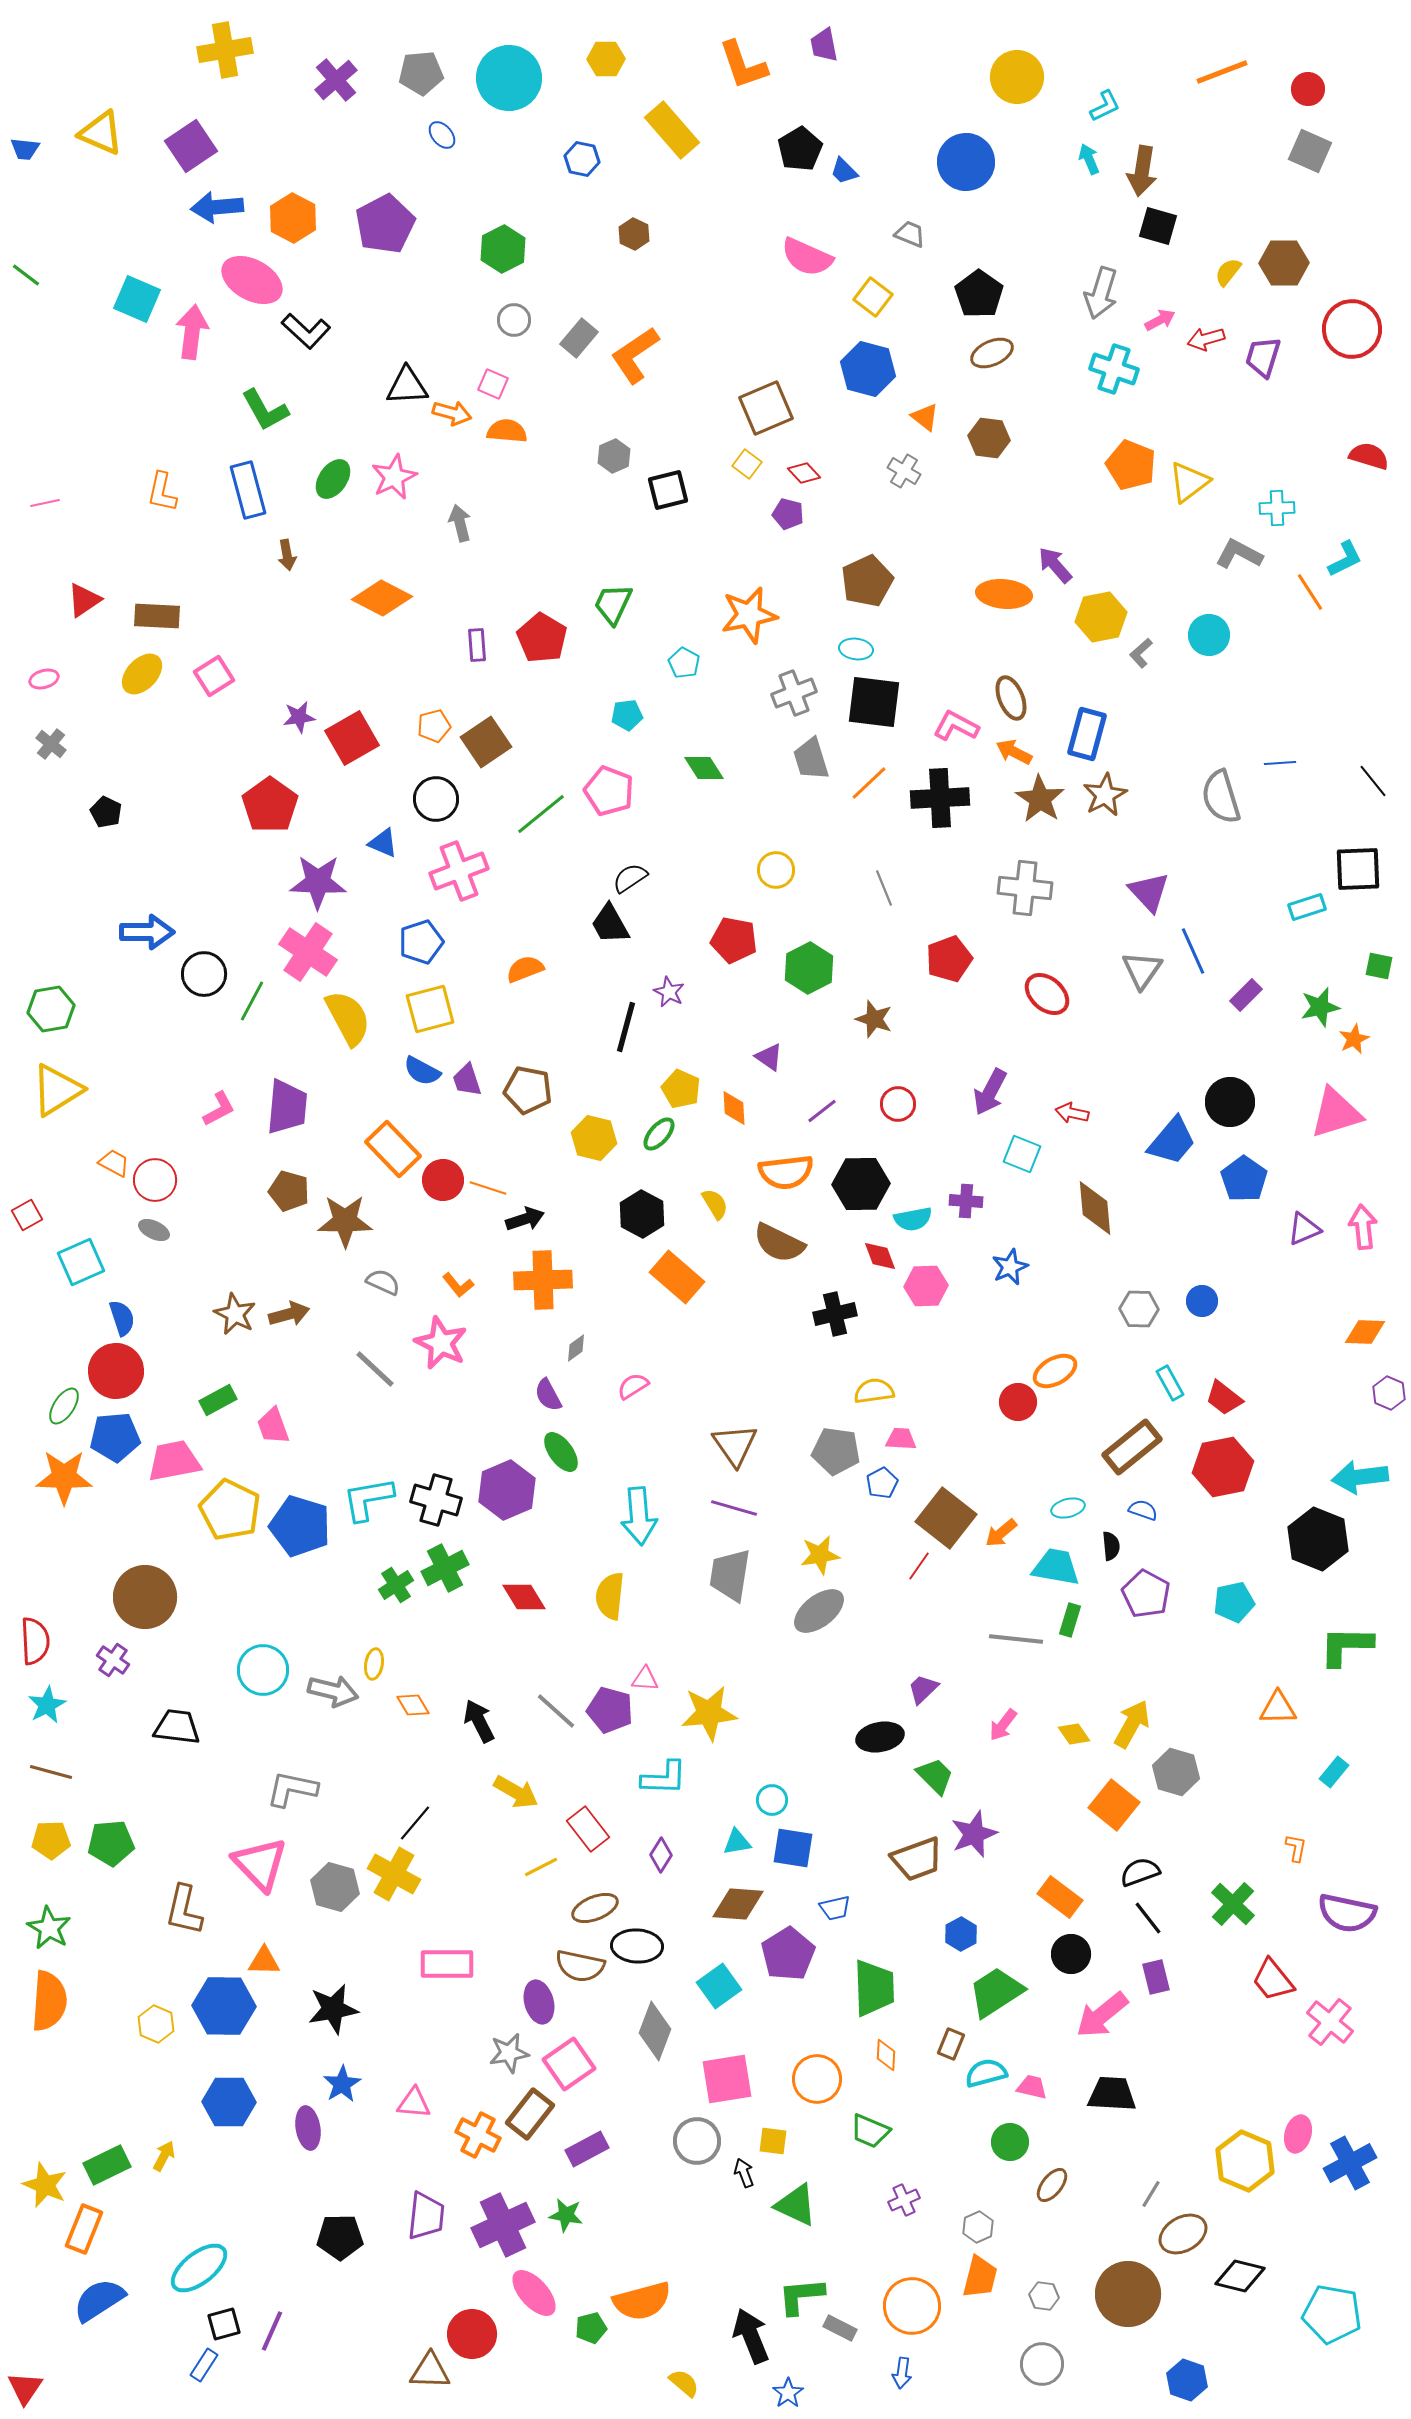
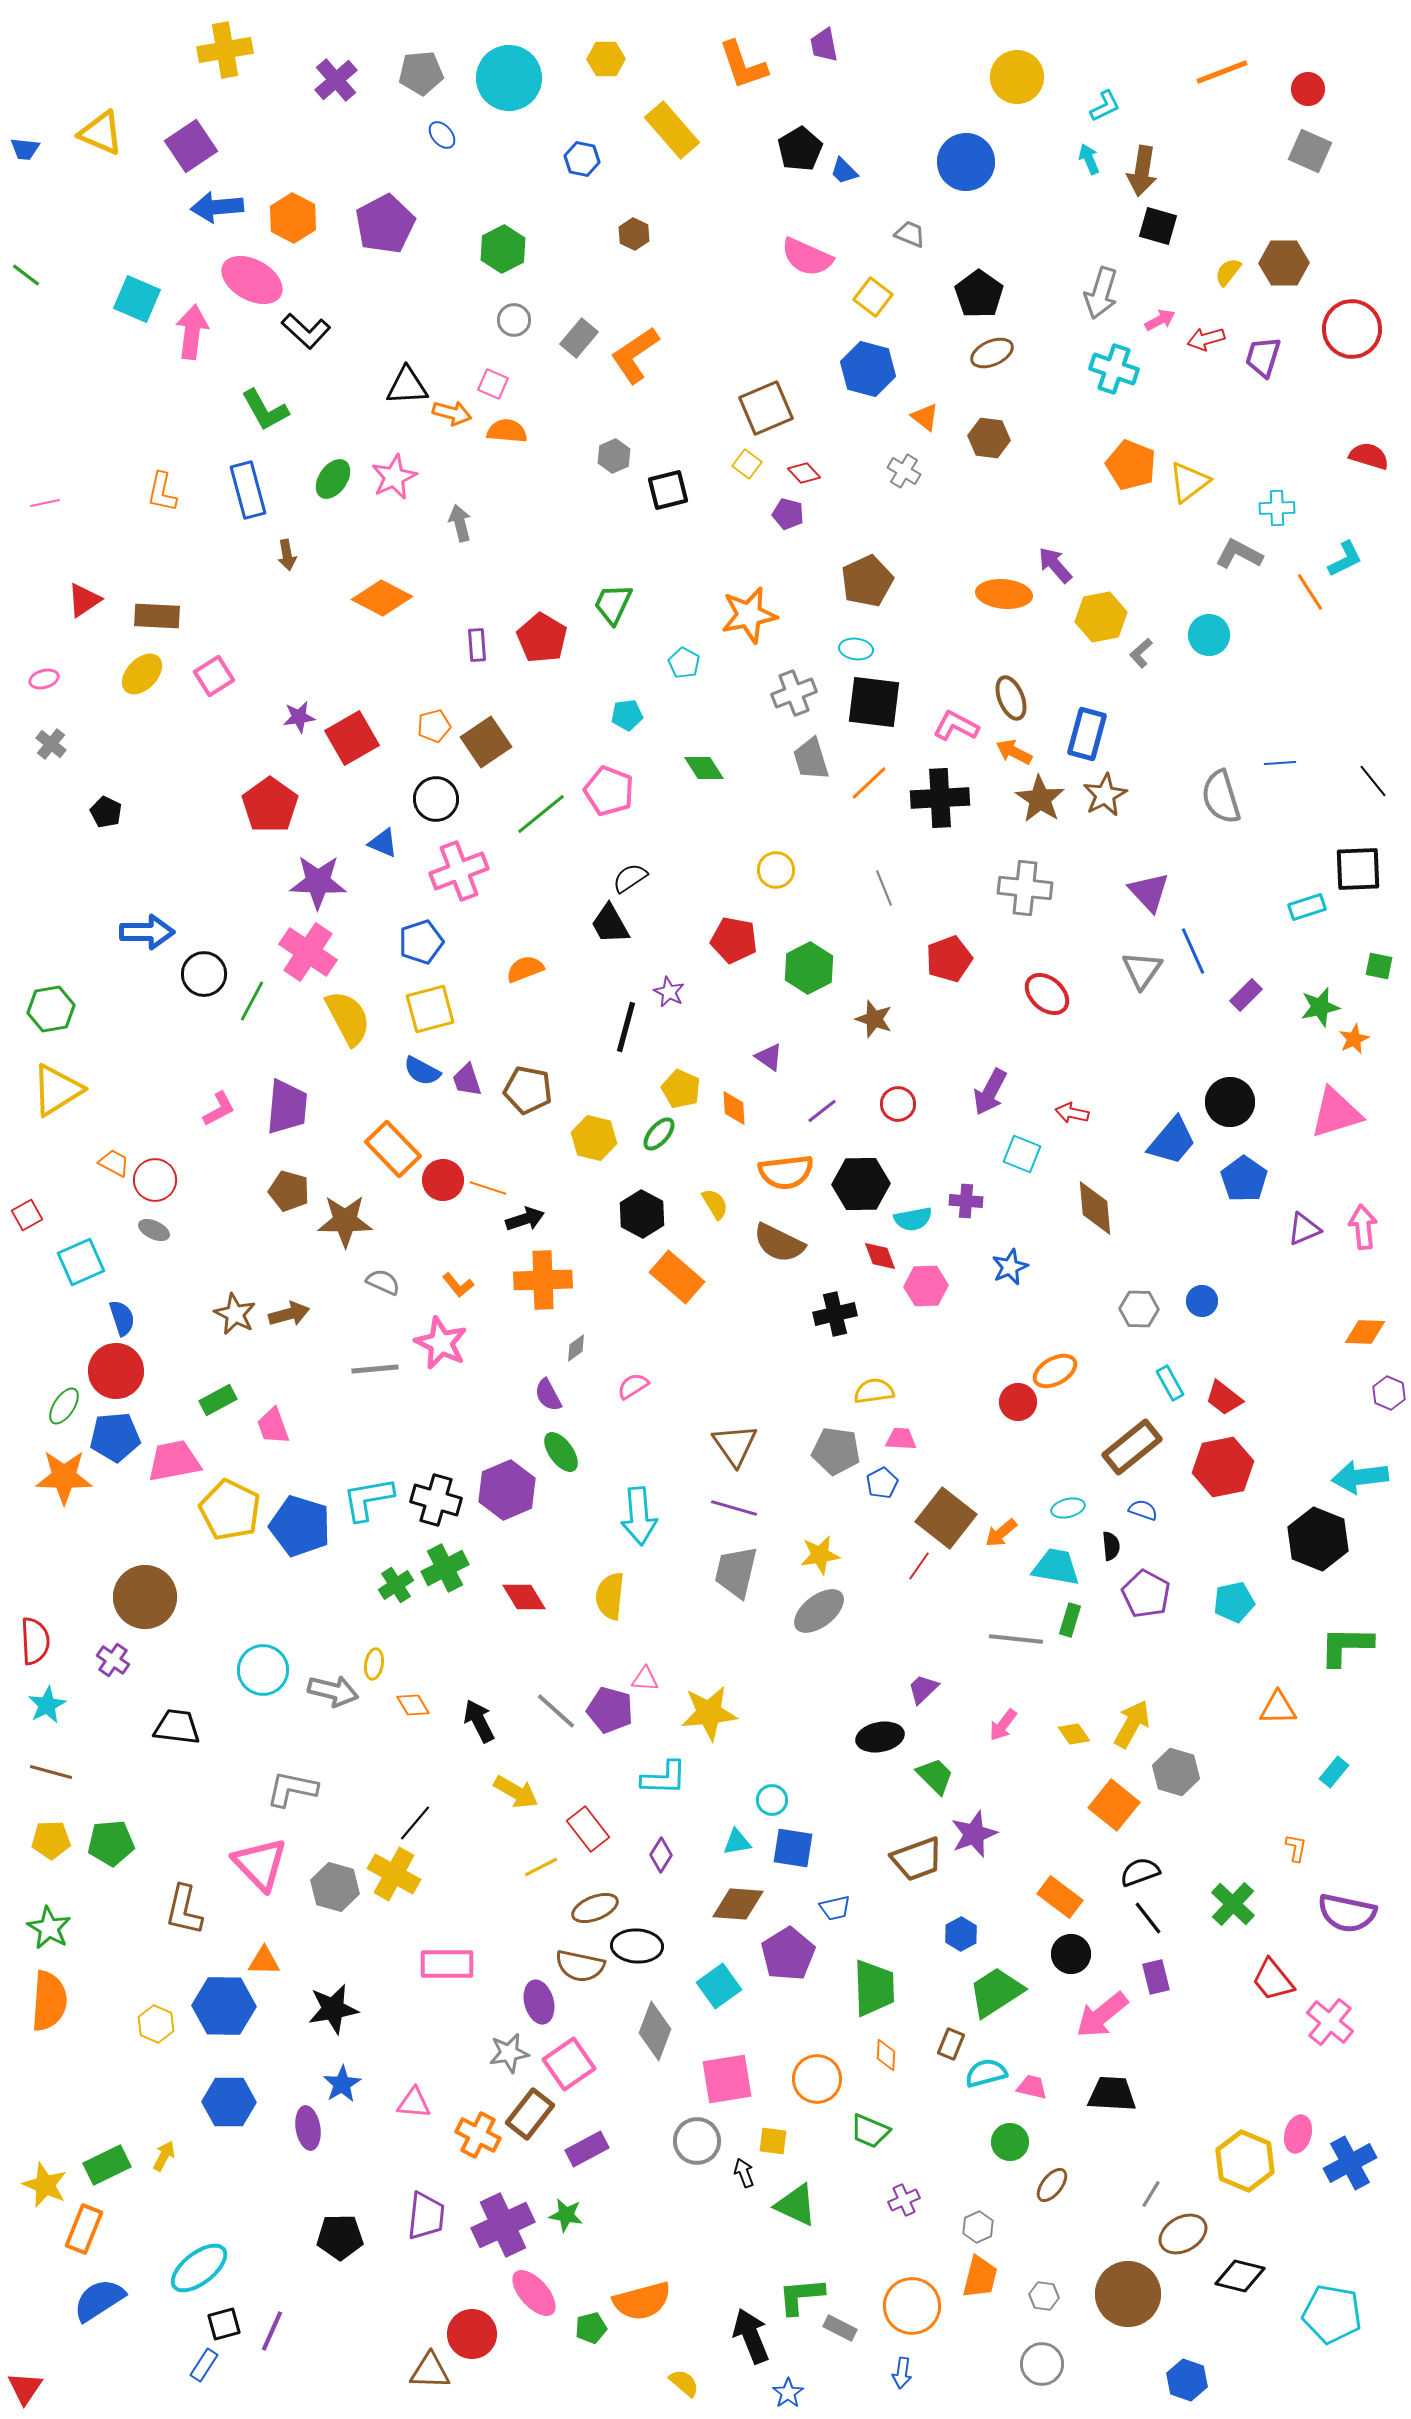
gray line at (375, 1369): rotated 48 degrees counterclockwise
gray trapezoid at (730, 1575): moved 6 px right, 3 px up; rotated 4 degrees clockwise
